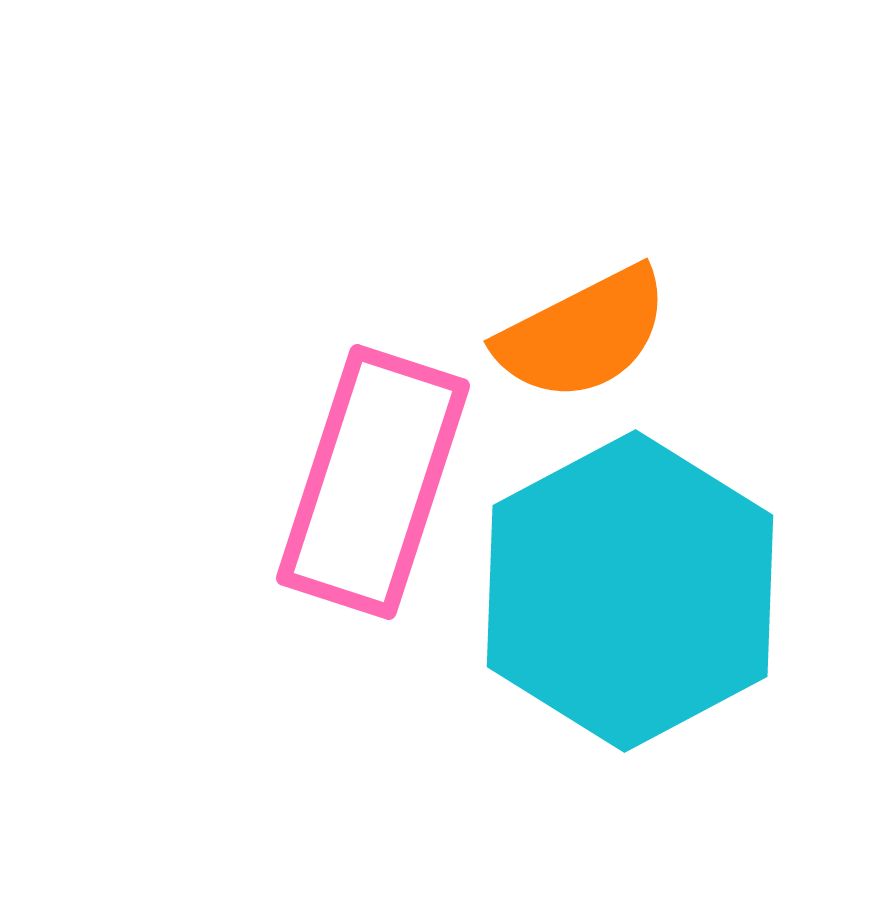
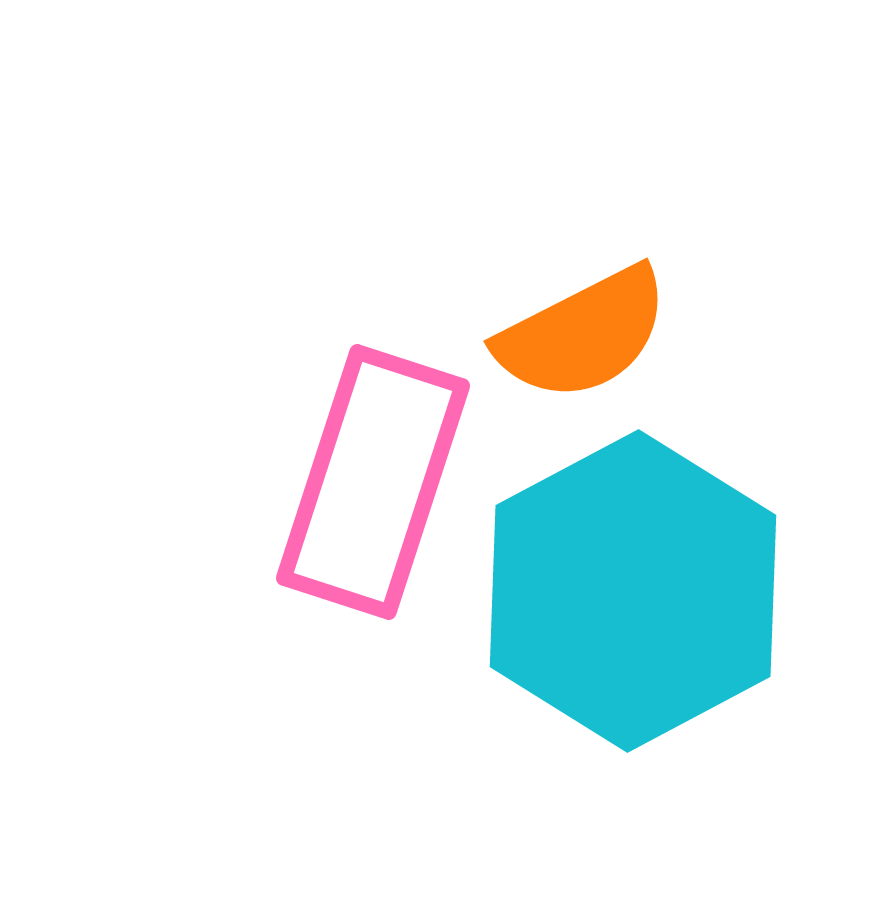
cyan hexagon: moved 3 px right
